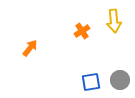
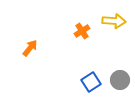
yellow arrow: rotated 80 degrees counterclockwise
blue square: rotated 24 degrees counterclockwise
